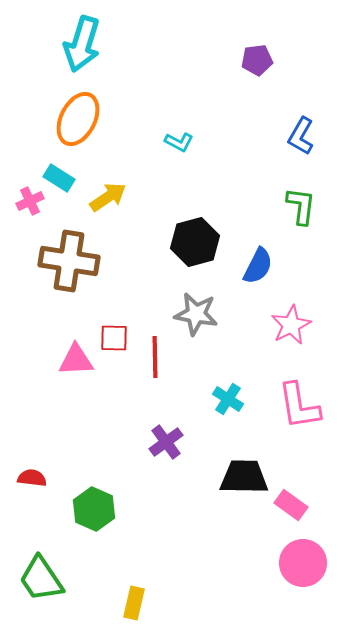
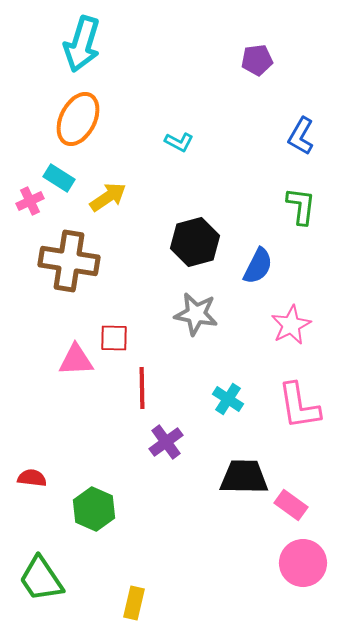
red line: moved 13 px left, 31 px down
